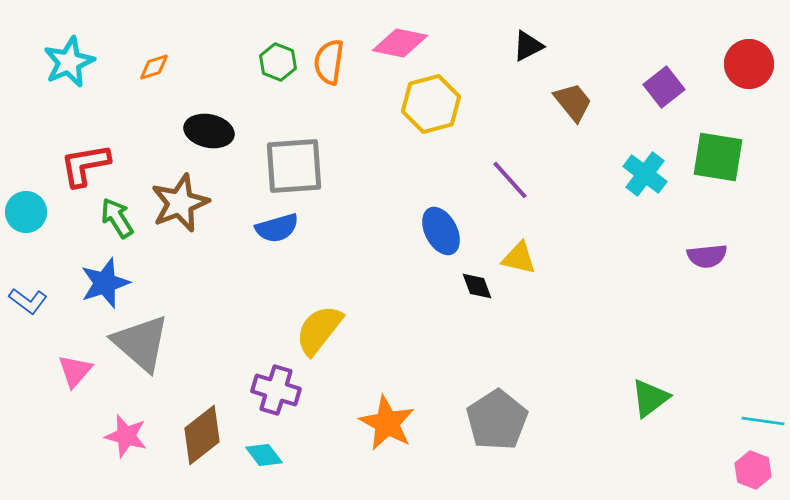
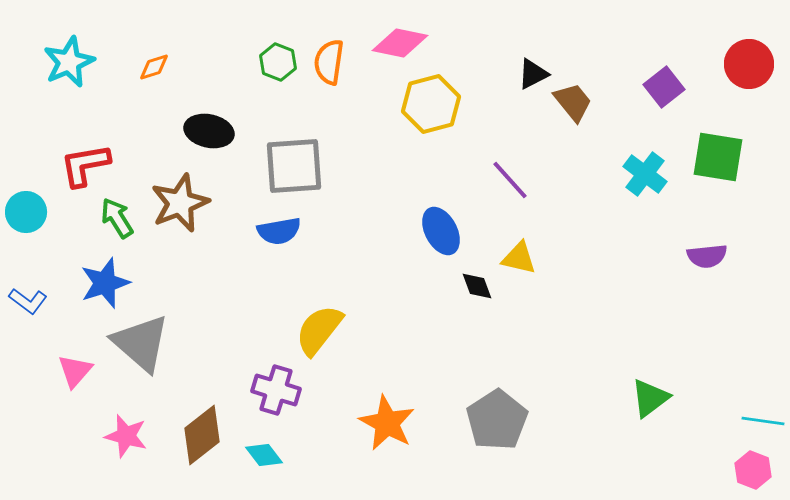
black triangle: moved 5 px right, 28 px down
blue semicircle: moved 2 px right, 3 px down; rotated 6 degrees clockwise
